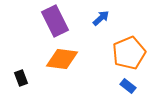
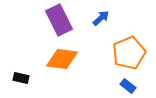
purple rectangle: moved 4 px right, 1 px up
black rectangle: rotated 56 degrees counterclockwise
